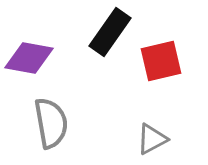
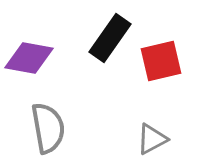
black rectangle: moved 6 px down
gray semicircle: moved 3 px left, 5 px down
